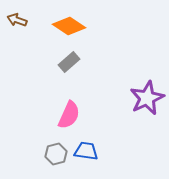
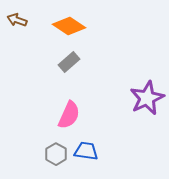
gray hexagon: rotated 15 degrees counterclockwise
